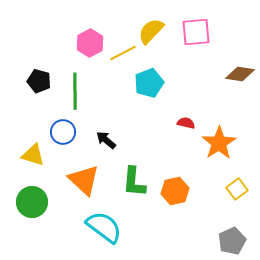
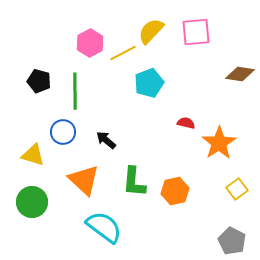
gray pentagon: rotated 20 degrees counterclockwise
